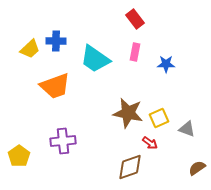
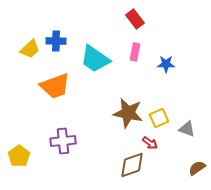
brown diamond: moved 2 px right, 2 px up
